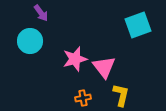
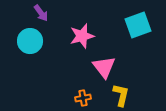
pink star: moved 7 px right, 23 px up
